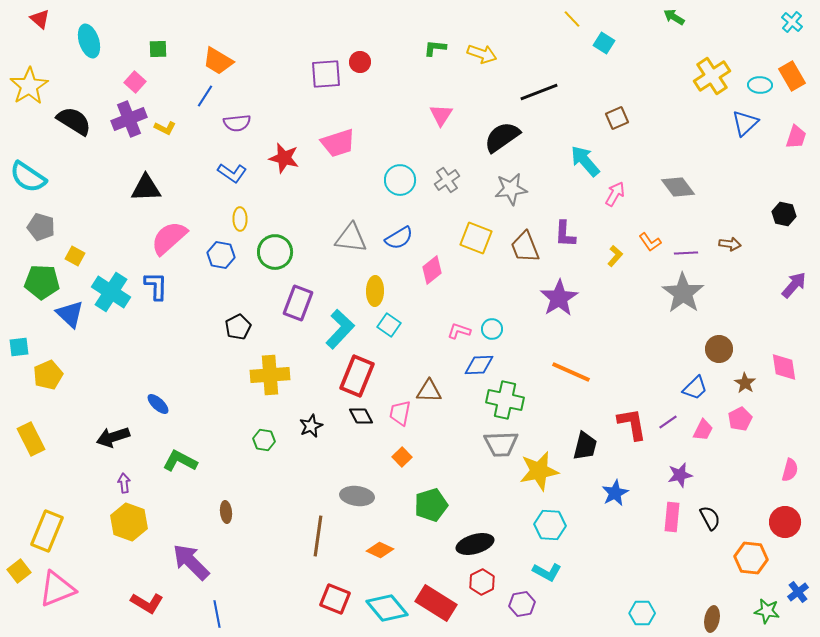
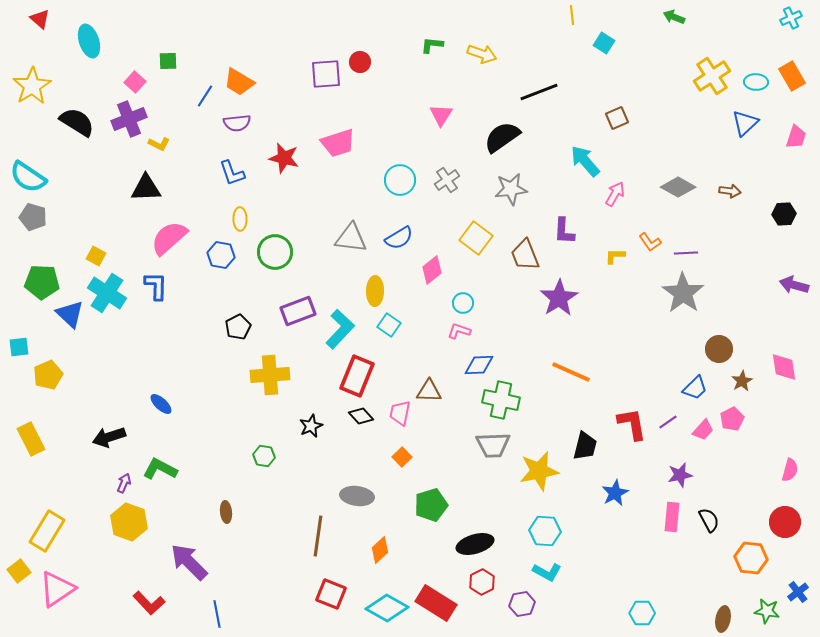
green arrow at (674, 17): rotated 10 degrees counterclockwise
yellow line at (572, 19): moved 4 px up; rotated 36 degrees clockwise
cyan cross at (792, 22): moved 1 px left, 4 px up; rotated 25 degrees clockwise
green L-shape at (435, 48): moved 3 px left, 3 px up
green square at (158, 49): moved 10 px right, 12 px down
orange trapezoid at (218, 61): moved 21 px right, 21 px down
cyan ellipse at (760, 85): moved 4 px left, 3 px up
yellow star at (29, 86): moved 3 px right
black semicircle at (74, 121): moved 3 px right, 1 px down
yellow L-shape at (165, 128): moved 6 px left, 16 px down
blue L-shape at (232, 173): rotated 36 degrees clockwise
gray diamond at (678, 187): rotated 24 degrees counterclockwise
black hexagon at (784, 214): rotated 15 degrees counterclockwise
gray pentagon at (41, 227): moved 8 px left, 10 px up
purple L-shape at (565, 234): moved 1 px left, 3 px up
yellow square at (476, 238): rotated 16 degrees clockwise
brown arrow at (730, 244): moved 53 px up
brown trapezoid at (525, 247): moved 8 px down
yellow square at (75, 256): moved 21 px right
yellow L-shape at (615, 256): rotated 130 degrees counterclockwise
purple arrow at (794, 285): rotated 116 degrees counterclockwise
cyan cross at (111, 292): moved 4 px left, 1 px down
purple rectangle at (298, 303): moved 8 px down; rotated 48 degrees clockwise
cyan circle at (492, 329): moved 29 px left, 26 px up
brown star at (745, 383): moved 3 px left, 2 px up; rotated 10 degrees clockwise
green cross at (505, 400): moved 4 px left
blue ellipse at (158, 404): moved 3 px right
black diamond at (361, 416): rotated 15 degrees counterclockwise
pink pentagon at (740, 419): moved 8 px left
pink trapezoid at (703, 430): rotated 15 degrees clockwise
black arrow at (113, 437): moved 4 px left
green hexagon at (264, 440): moved 16 px down
gray trapezoid at (501, 444): moved 8 px left, 1 px down
green L-shape at (180, 461): moved 20 px left, 8 px down
purple arrow at (124, 483): rotated 30 degrees clockwise
black semicircle at (710, 518): moved 1 px left, 2 px down
cyan hexagon at (550, 525): moved 5 px left, 6 px down
yellow rectangle at (47, 531): rotated 9 degrees clockwise
orange diamond at (380, 550): rotated 68 degrees counterclockwise
purple arrow at (191, 562): moved 2 px left
pink triangle at (57, 589): rotated 12 degrees counterclockwise
red square at (335, 599): moved 4 px left, 5 px up
red L-shape at (147, 603): moved 2 px right; rotated 16 degrees clockwise
cyan diamond at (387, 608): rotated 21 degrees counterclockwise
brown ellipse at (712, 619): moved 11 px right
